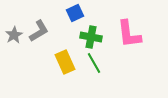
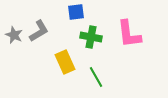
blue square: moved 1 px right, 1 px up; rotated 18 degrees clockwise
gray star: rotated 18 degrees counterclockwise
green line: moved 2 px right, 14 px down
